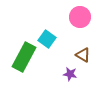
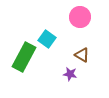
brown triangle: moved 1 px left
